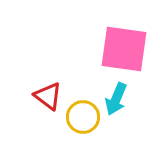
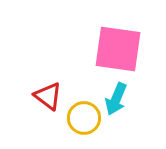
pink square: moved 6 px left
yellow circle: moved 1 px right, 1 px down
